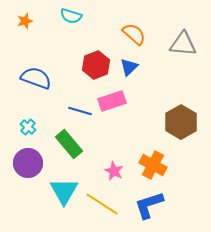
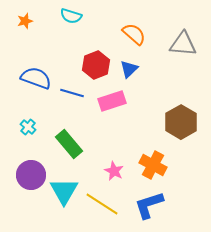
blue triangle: moved 2 px down
blue line: moved 8 px left, 18 px up
purple circle: moved 3 px right, 12 px down
